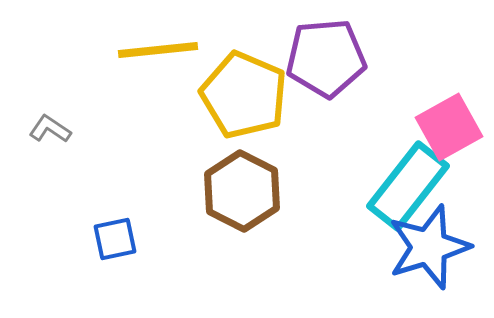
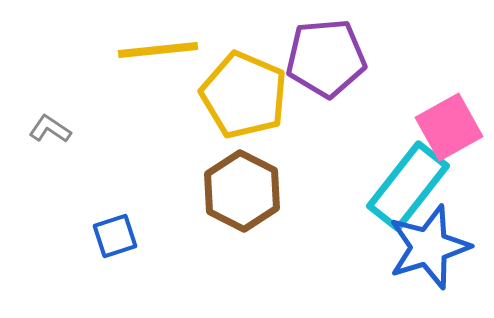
blue square: moved 3 px up; rotated 6 degrees counterclockwise
